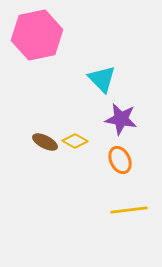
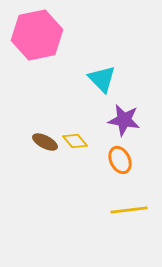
purple star: moved 3 px right, 1 px down
yellow diamond: rotated 20 degrees clockwise
